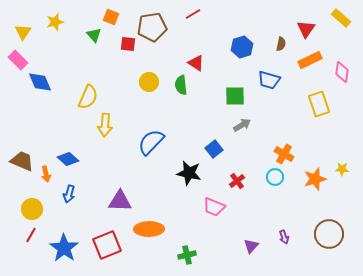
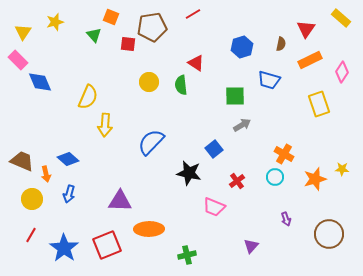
pink diamond at (342, 72): rotated 25 degrees clockwise
yellow circle at (32, 209): moved 10 px up
purple arrow at (284, 237): moved 2 px right, 18 px up
